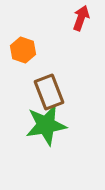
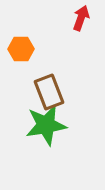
orange hexagon: moved 2 px left, 1 px up; rotated 20 degrees counterclockwise
